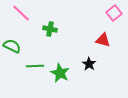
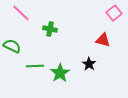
green star: rotated 12 degrees clockwise
